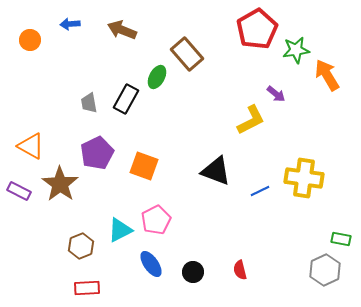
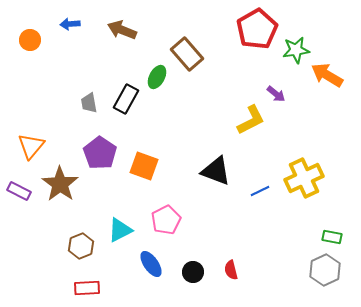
orange arrow: rotated 28 degrees counterclockwise
orange triangle: rotated 40 degrees clockwise
purple pentagon: moved 3 px right; rotated 12 degrees counterclockwise
yellow cross: rotated 33 degrees counterclockwise
pink pentagon: moved 10 px right
green rectangle: moved 9 px left, 2 px up
red semicircle: moved 9 px left
